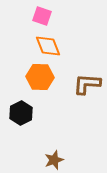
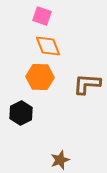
brown star: moved 6 px right
